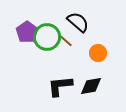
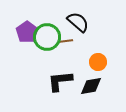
brown line: rotated 48 degrees counterclockwise
orange circle: moved 9 px down
black L-shape: moved 5 px up
